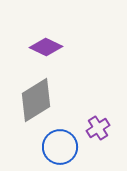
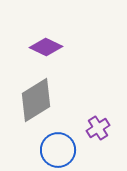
blue circle: moved 2 px left, 3 px down
